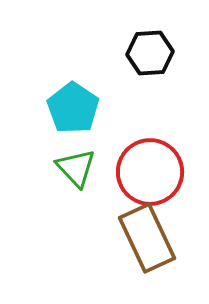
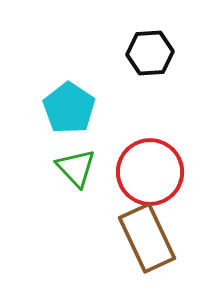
cyan pentagon: moved 4 px left
